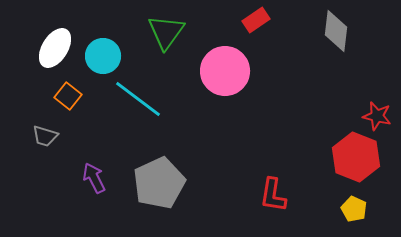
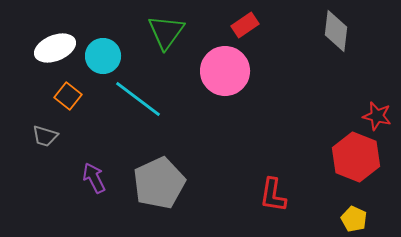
red rectangle: moved 11 px left, 5 px down
white ellipse: rotated 36 degrees clockwise
yellow pentagon: moved 10 px down
